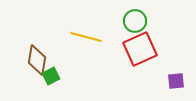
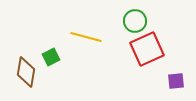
red square: moved 7 px right
brown diamond: moved 11 px left, 12 px down
green square: moved 19 px up
